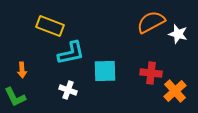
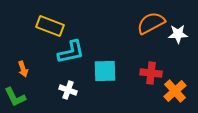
orange semicircle: moved 1 px down
white star: rotated 18 degrees counterclockwise
cyan L-shape: moved 1 px up
orange arrow: moved 1 px right, 1 px up; rotated 14 degrees counterclockwise
